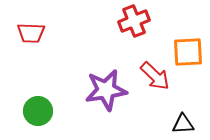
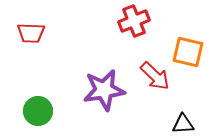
orange square: rotated 16 degrees clockwise
purple star: moved 2 px left
